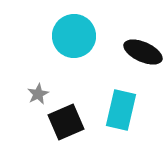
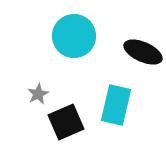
cyan rectangle: moved 5 px left, 5 px up
